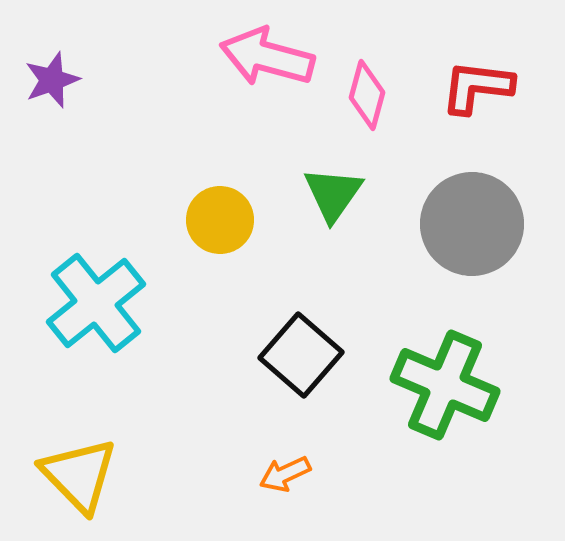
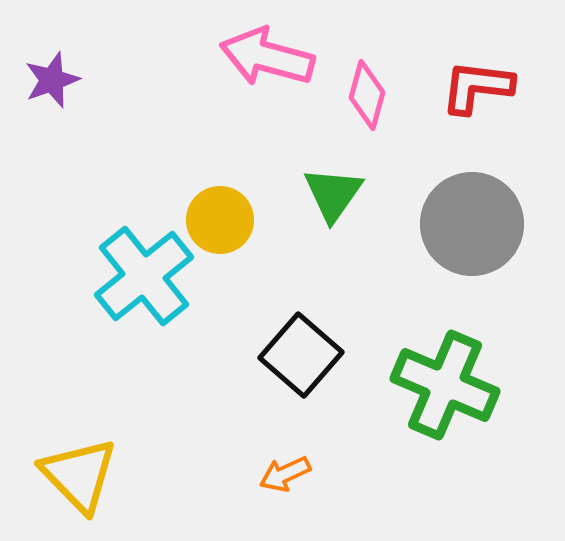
cyan cross: moved 48 px right, 27 px up
